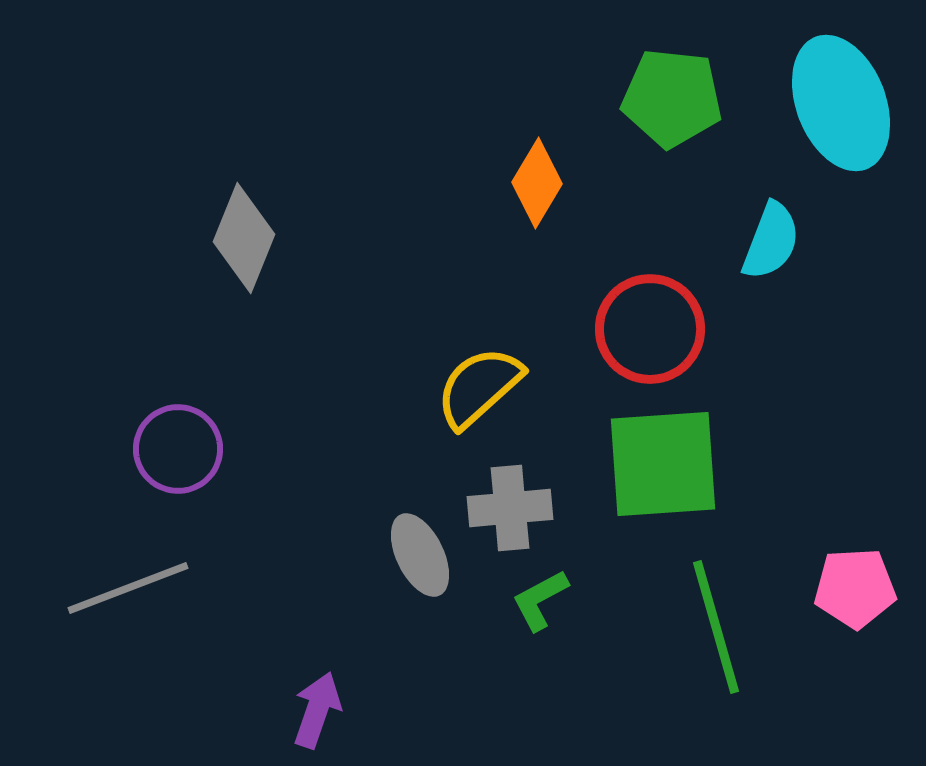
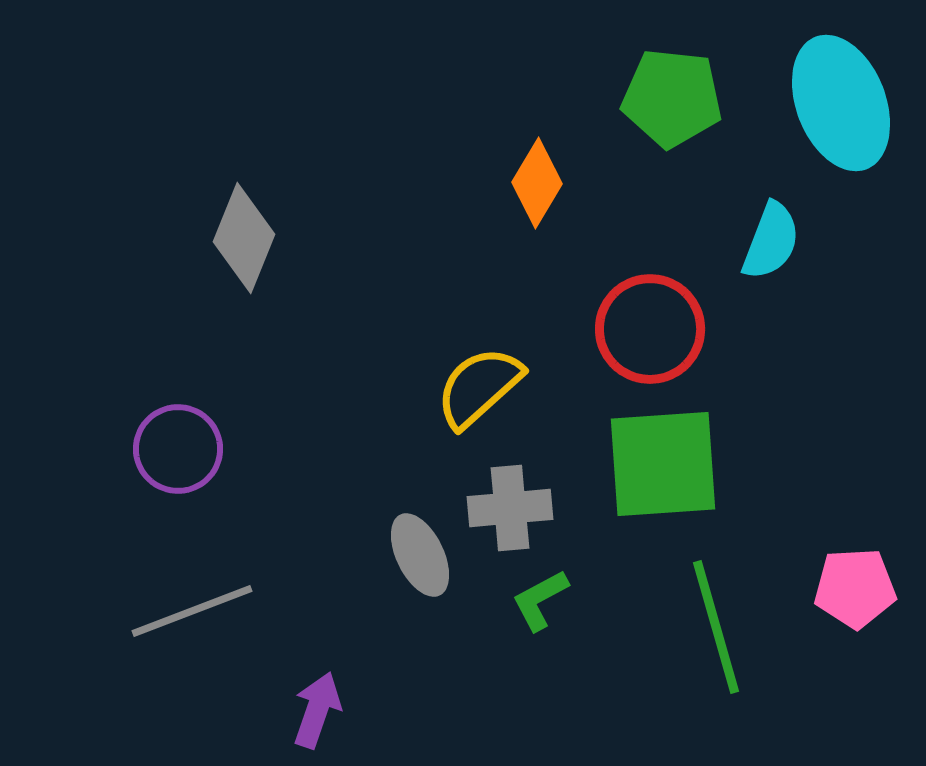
gray line: moved 64 px right, 23 px down
